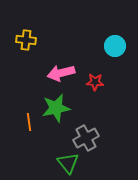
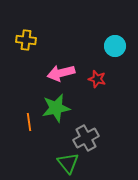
red star: moved 2 px right, 3 px up; rotated 12 degrees clockwise
